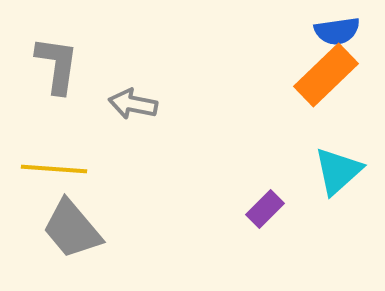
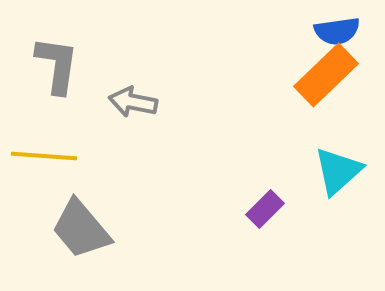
gray arrow: moved 2 px up
yellow line: moved 10 px left, 13 px up
gray trapezoid: moved 9 px right
